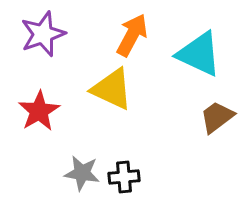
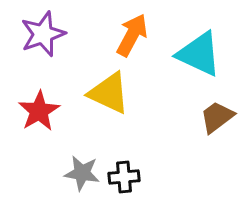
yellow triangle: moved 3 px left, 4 px down
